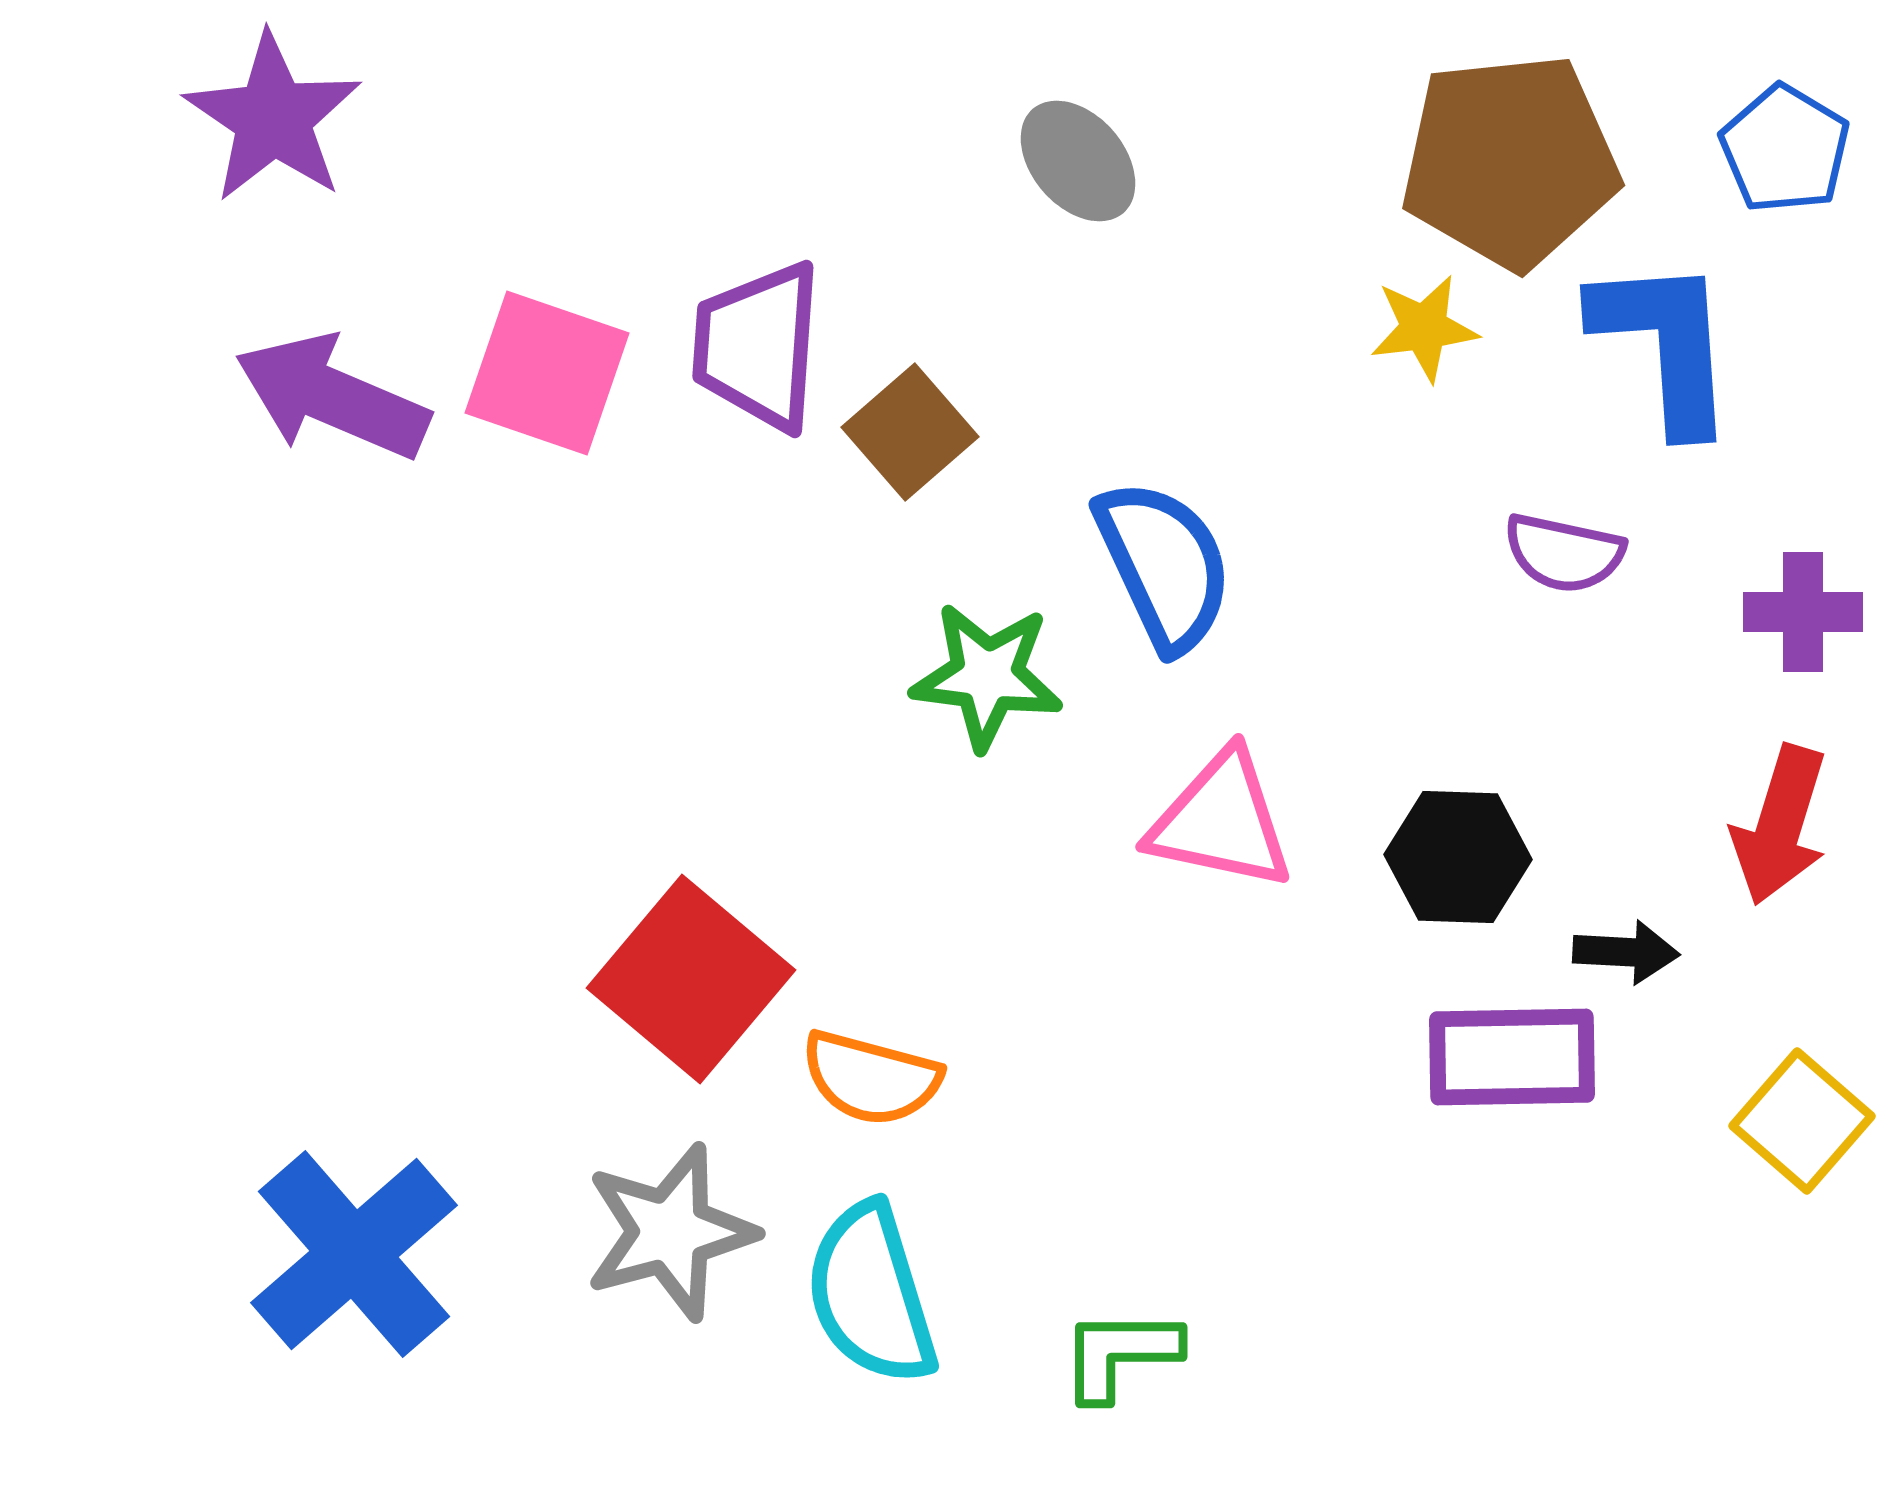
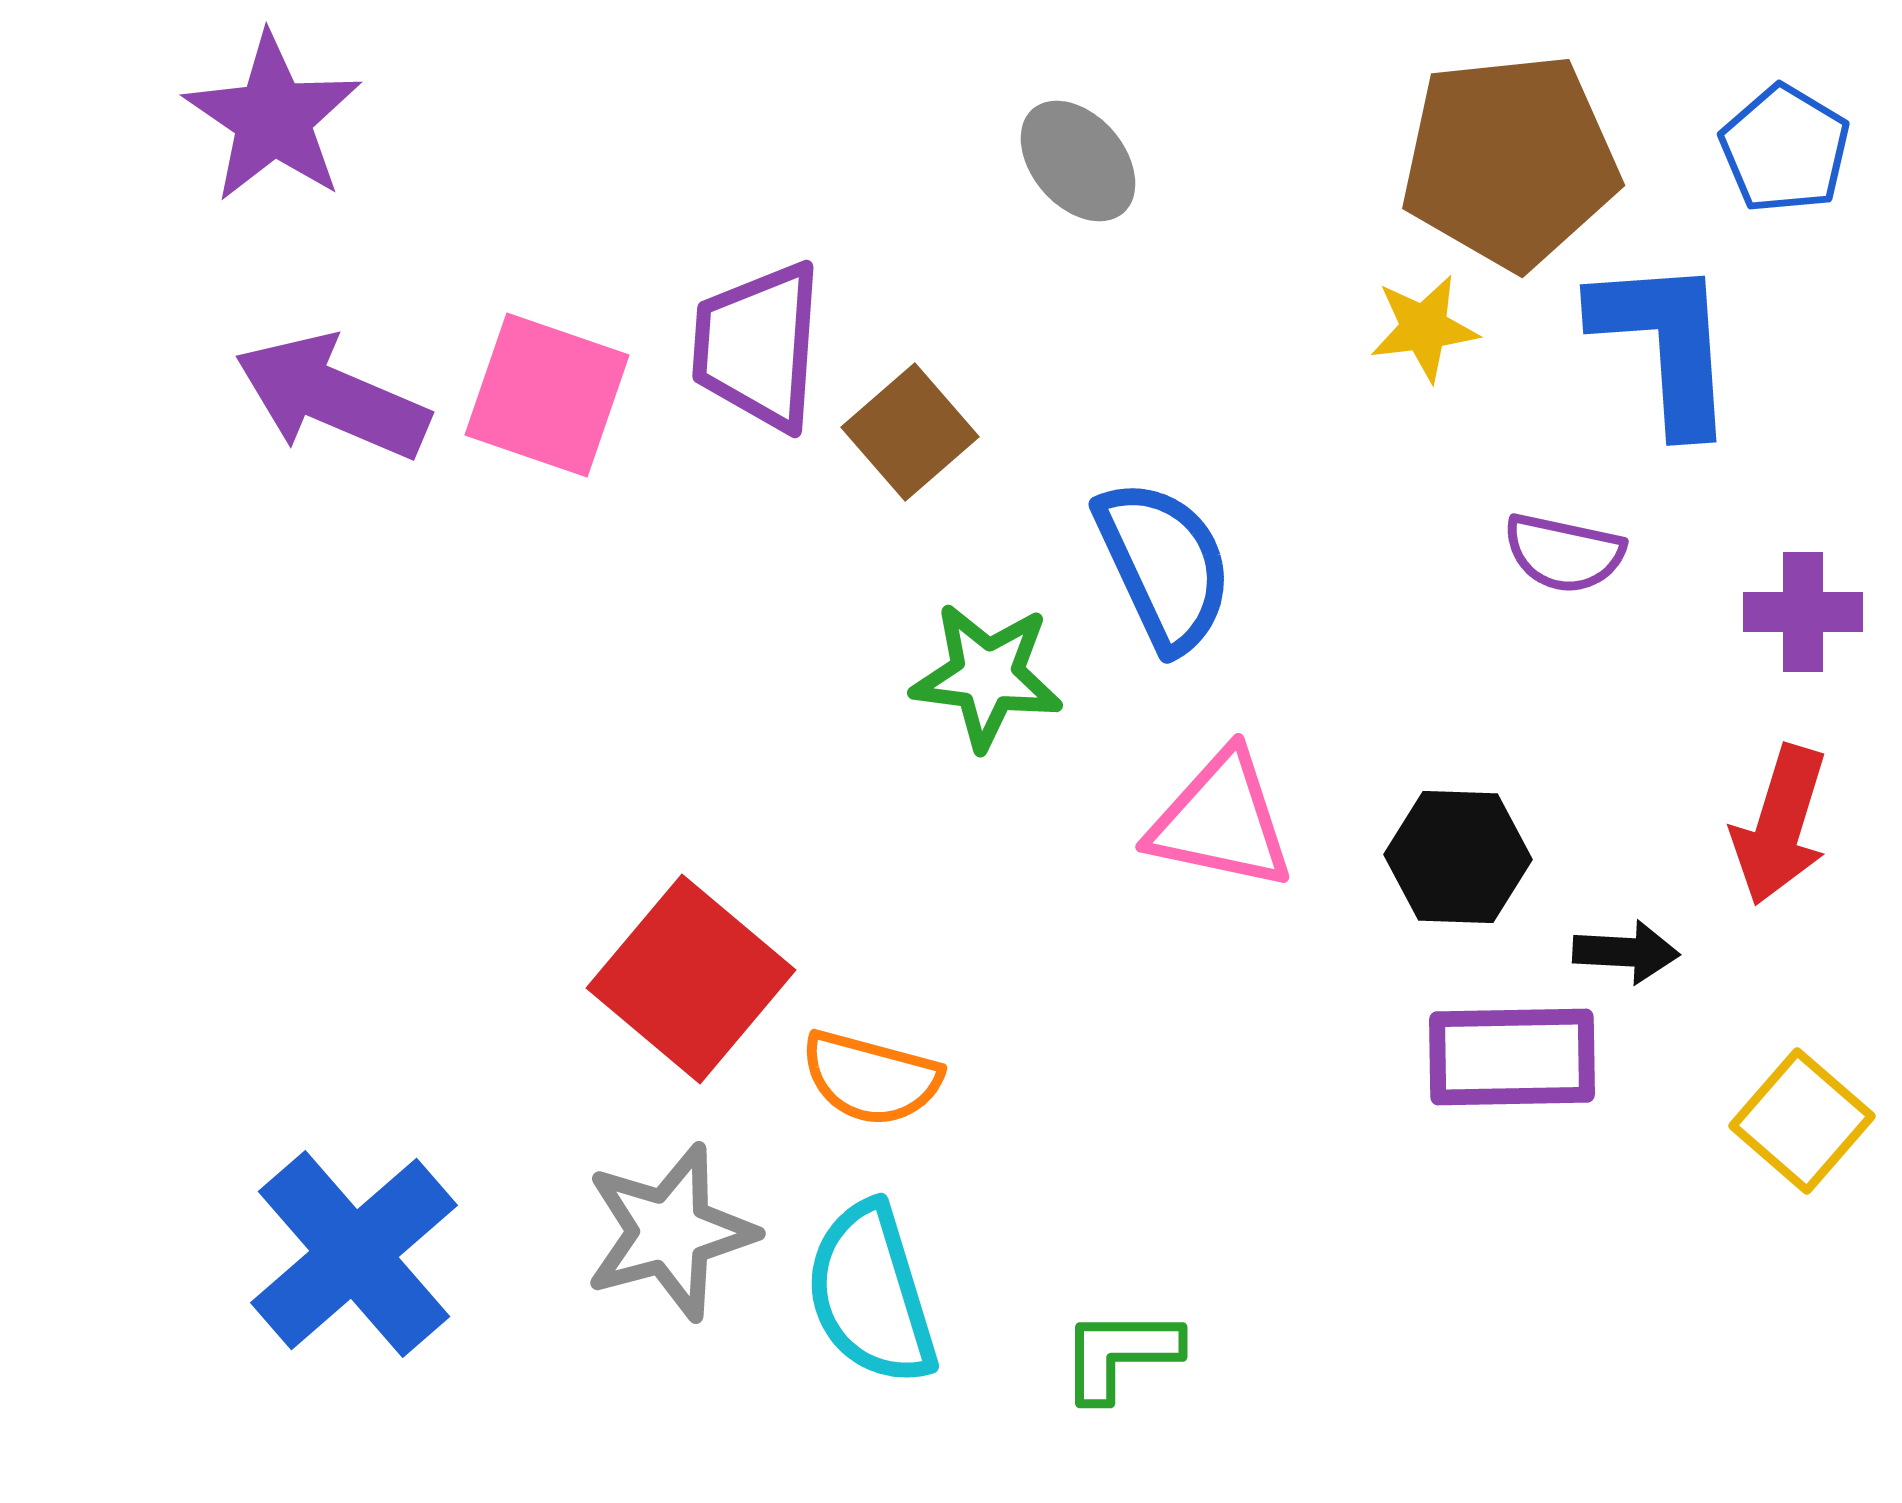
pink square: moved 22 px down
